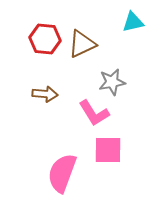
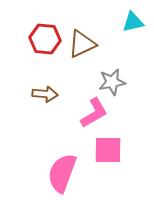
pink L-shape: rotated 88 degrees counterclockwise
